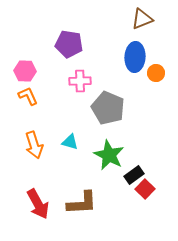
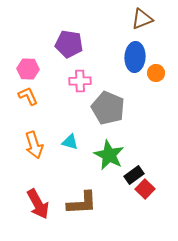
pink hexagon: moved 3 px right, 2 px up
